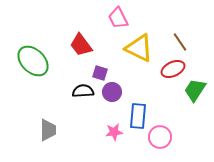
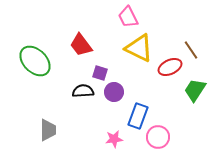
pink trapezoid: moved 10 px right, 1 px up
brown line: moved 11 px right, 8 px down
green ellipse: moved 2 px right
red ellipse: moved 3 px left, 2 px up
purple circle: moved 2 px right
blue rectangle: rotated 15 degrees clockwise
pink star: moved 7 px down
pink circle: moved 2 px left
